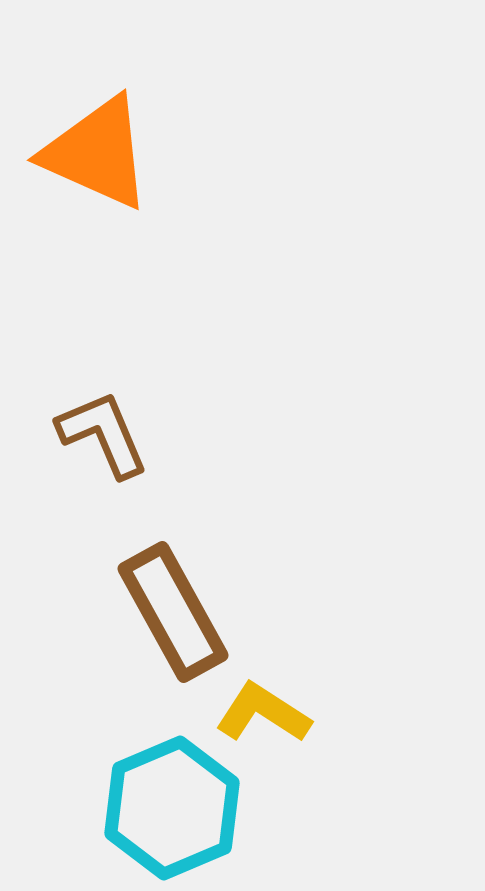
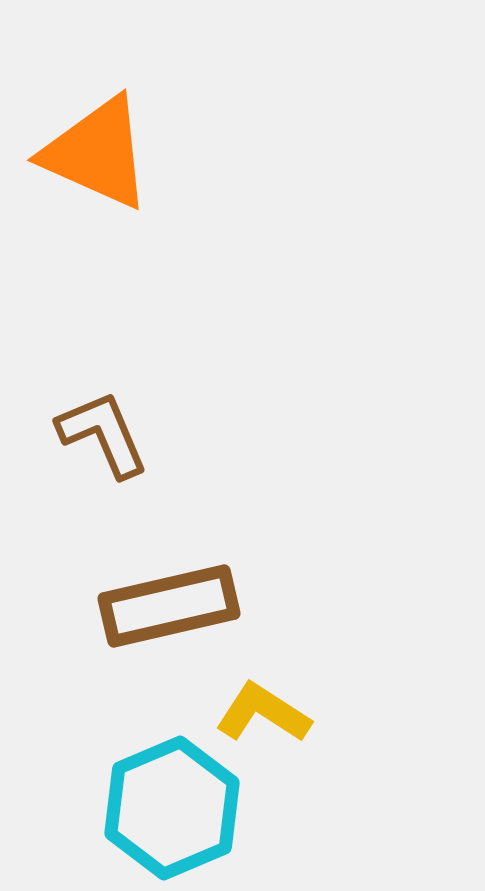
brown rectangle: moved 4 px left, 6 px up; rotated 74 degrees counterclockwise
